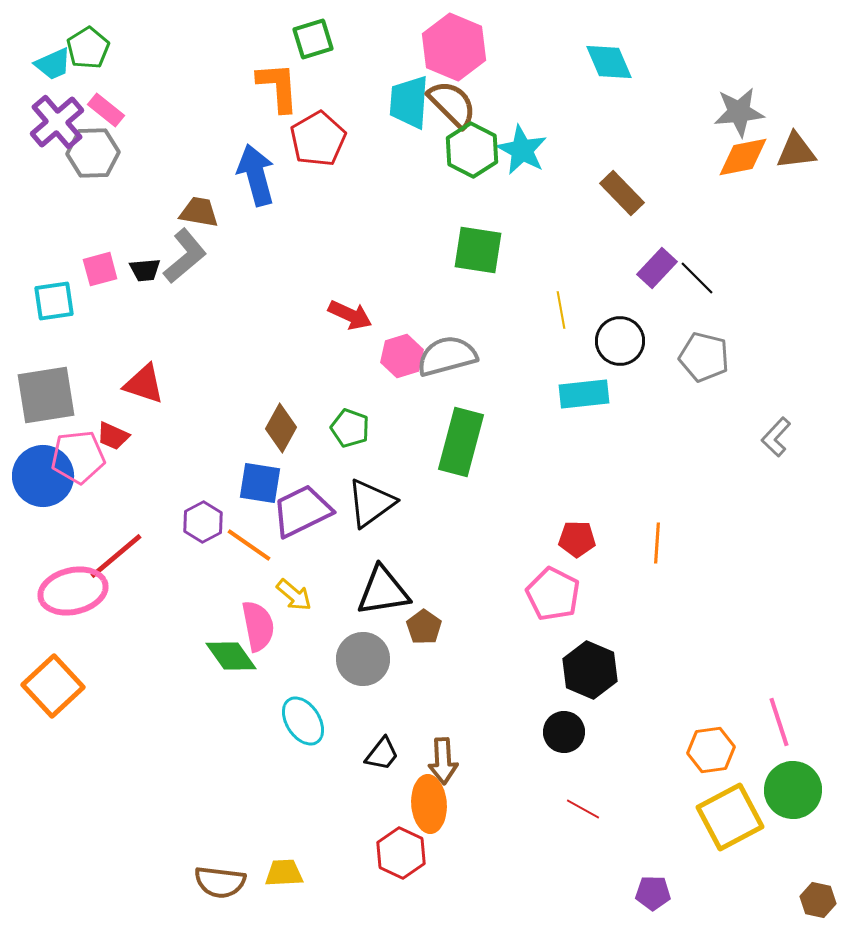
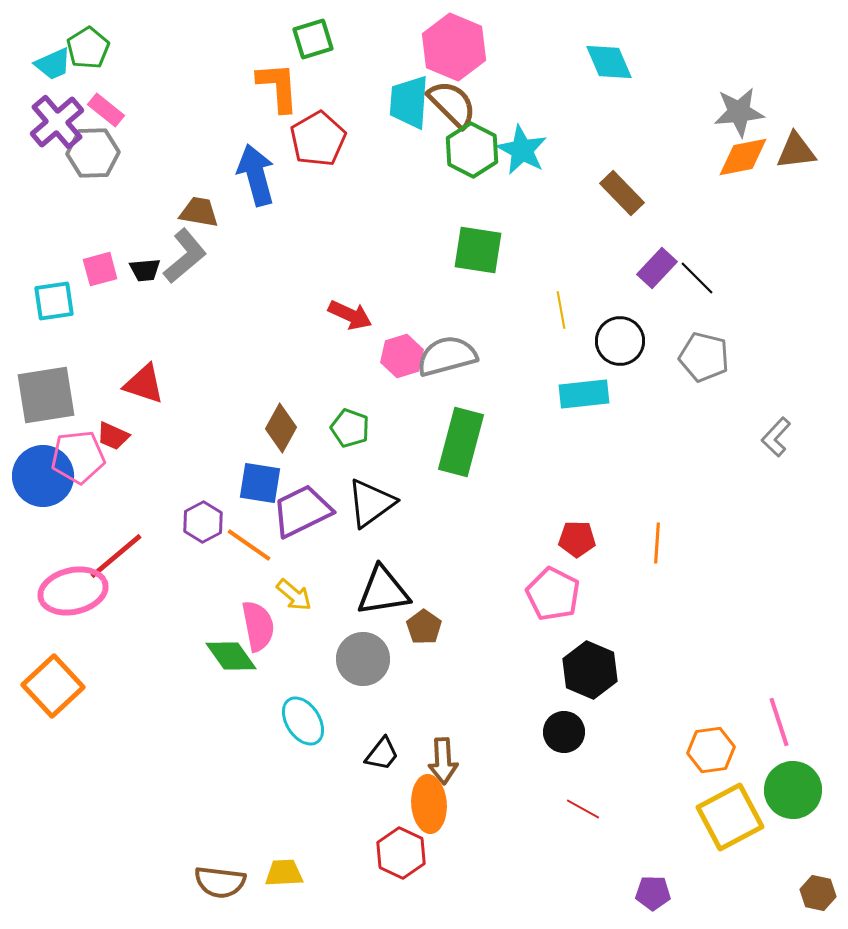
brown hexagon at (818, 900): moved 7 px up
